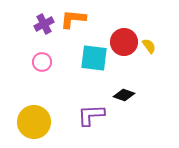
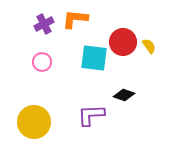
orange L-shape: moved 2 px right
red circle: moved 1 px left
